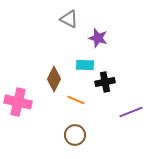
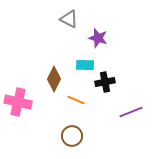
brown circle: moved 3 px left, 1 px down
